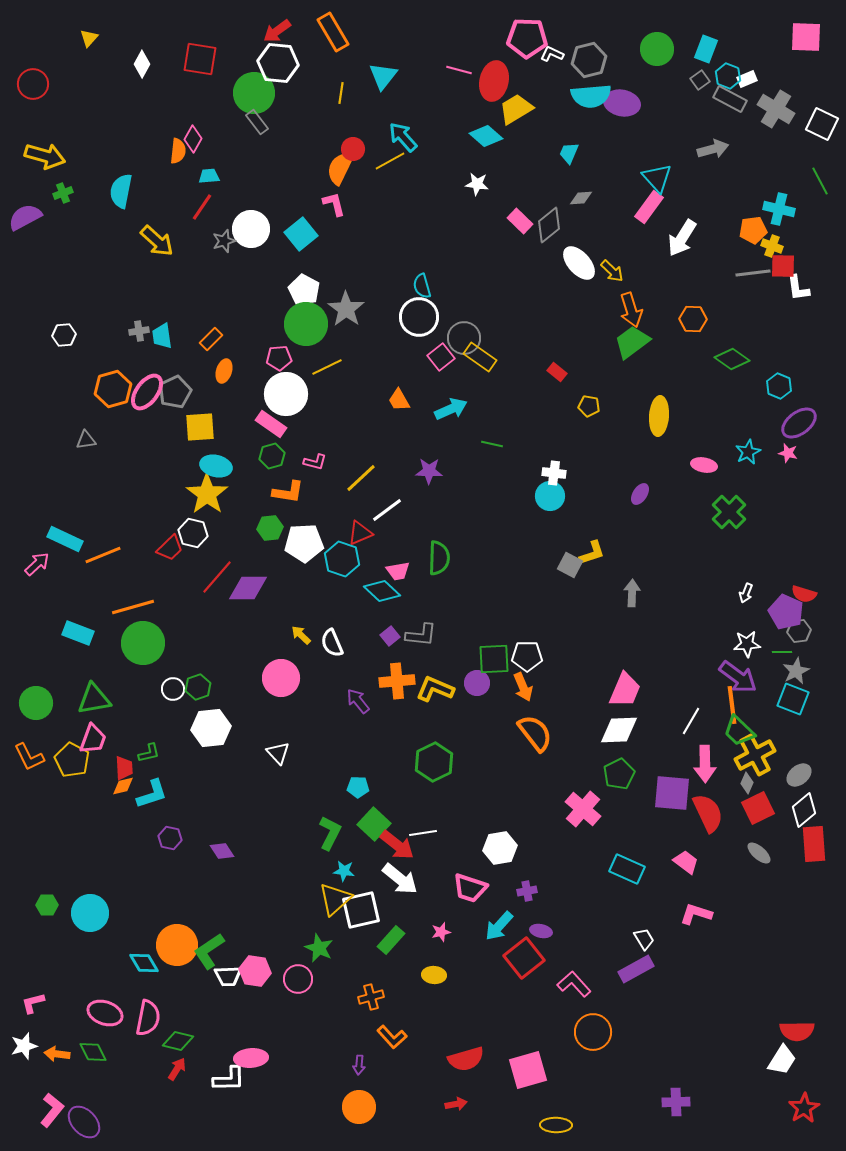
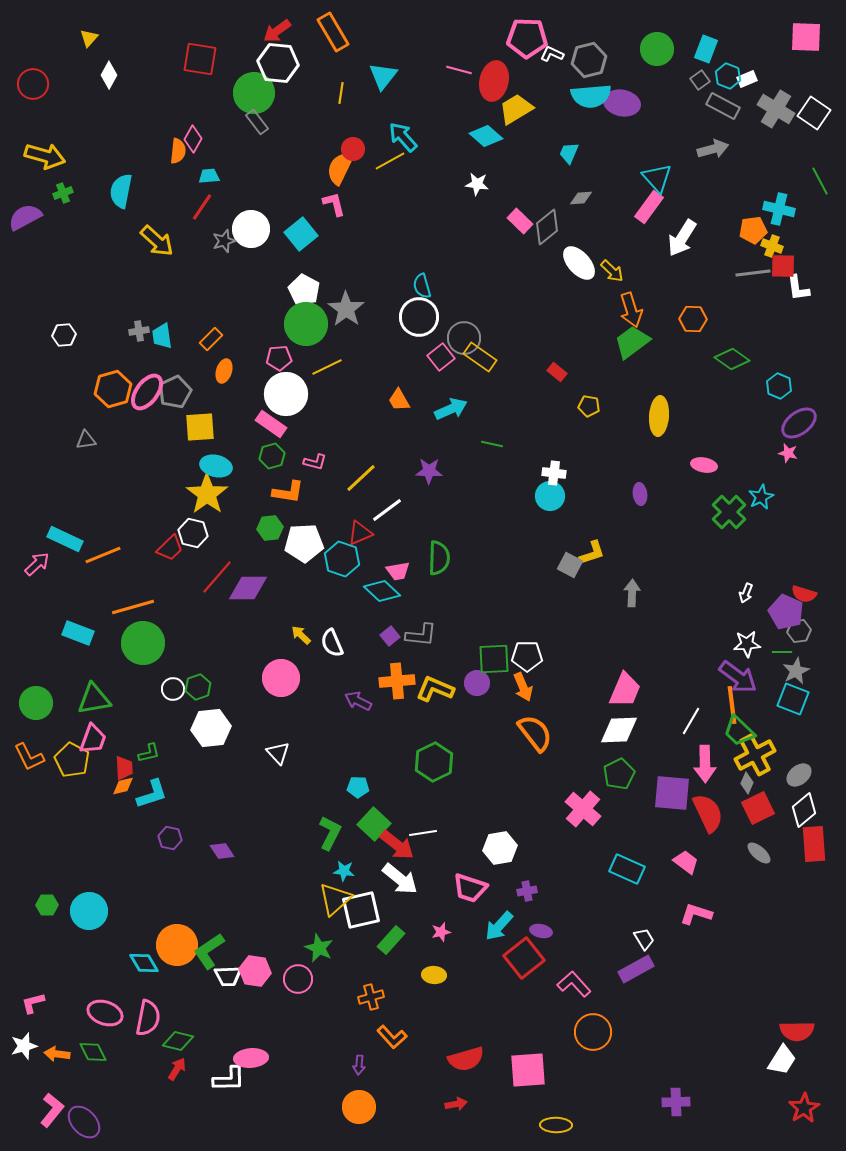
white diamond at (142, 64): moved 33 px left, 11 px down
gray rectangle at (730, 99): moved 7 px left, 7 px down
white square at (822, 124): moved 8 px left, 11 px up; rotated 8 degrees clockwise
gray diamond at (549, 225): moved 2 px left, 2 px down
cyan star at (748, 452): moved 13 px right, 45 px down
purple ellipse at (640, 494): rotated 40 degrees counterclockwise
purple arrow at (358, 701): rotated 24 degrees counterclockwise
cyan circle at (90, 913): moved 1 px left, 2 px up
pink square at (528, 1070): rotated 12 degrees clockwise
